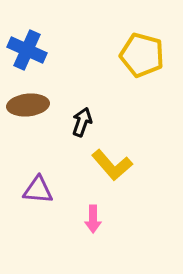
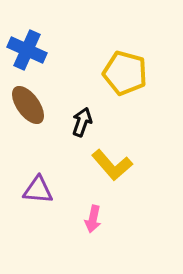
yellow pentagon: moved 17 px left, 18 px down
brown ellipse: rotated 60 degrees clockwise
pink arrow: rotated 12 degrees clockwise
